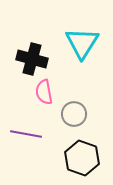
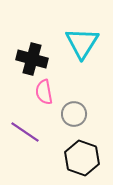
purple line: moved 1 px left, 2 px up; rotated 24 degrees clockwise
